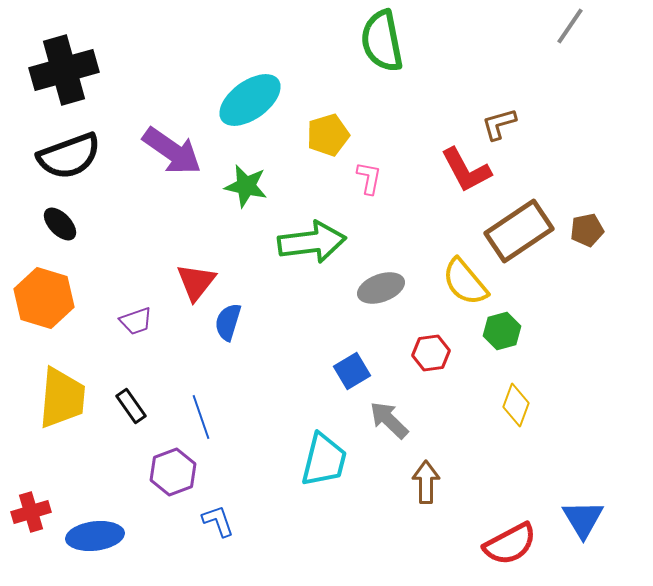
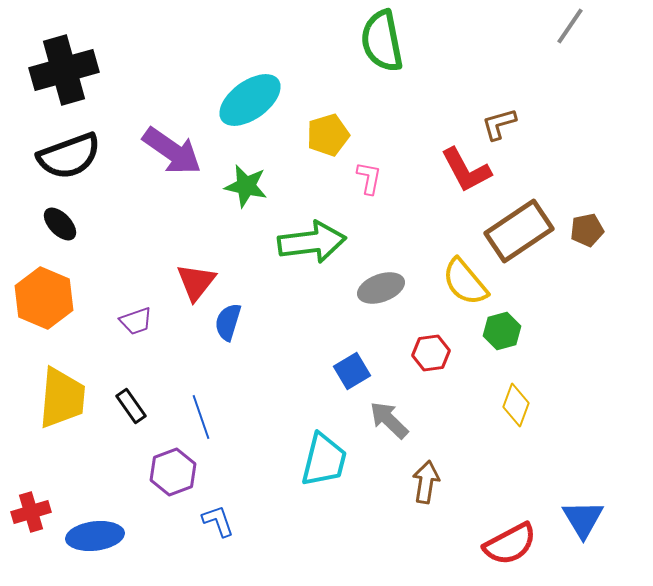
orange hexagon: rotated 6 degrees clockwise
brown arrow: rotated 9 degrees clockwise
